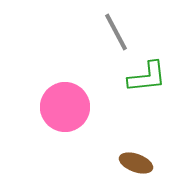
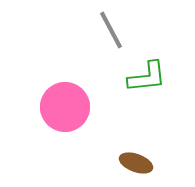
gray line: moved 5 px left, 2 px up
